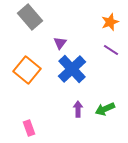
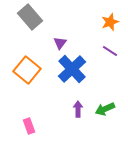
purple line: moved 1 px left, 1 px down
pink rectangle: moved 2 px up
